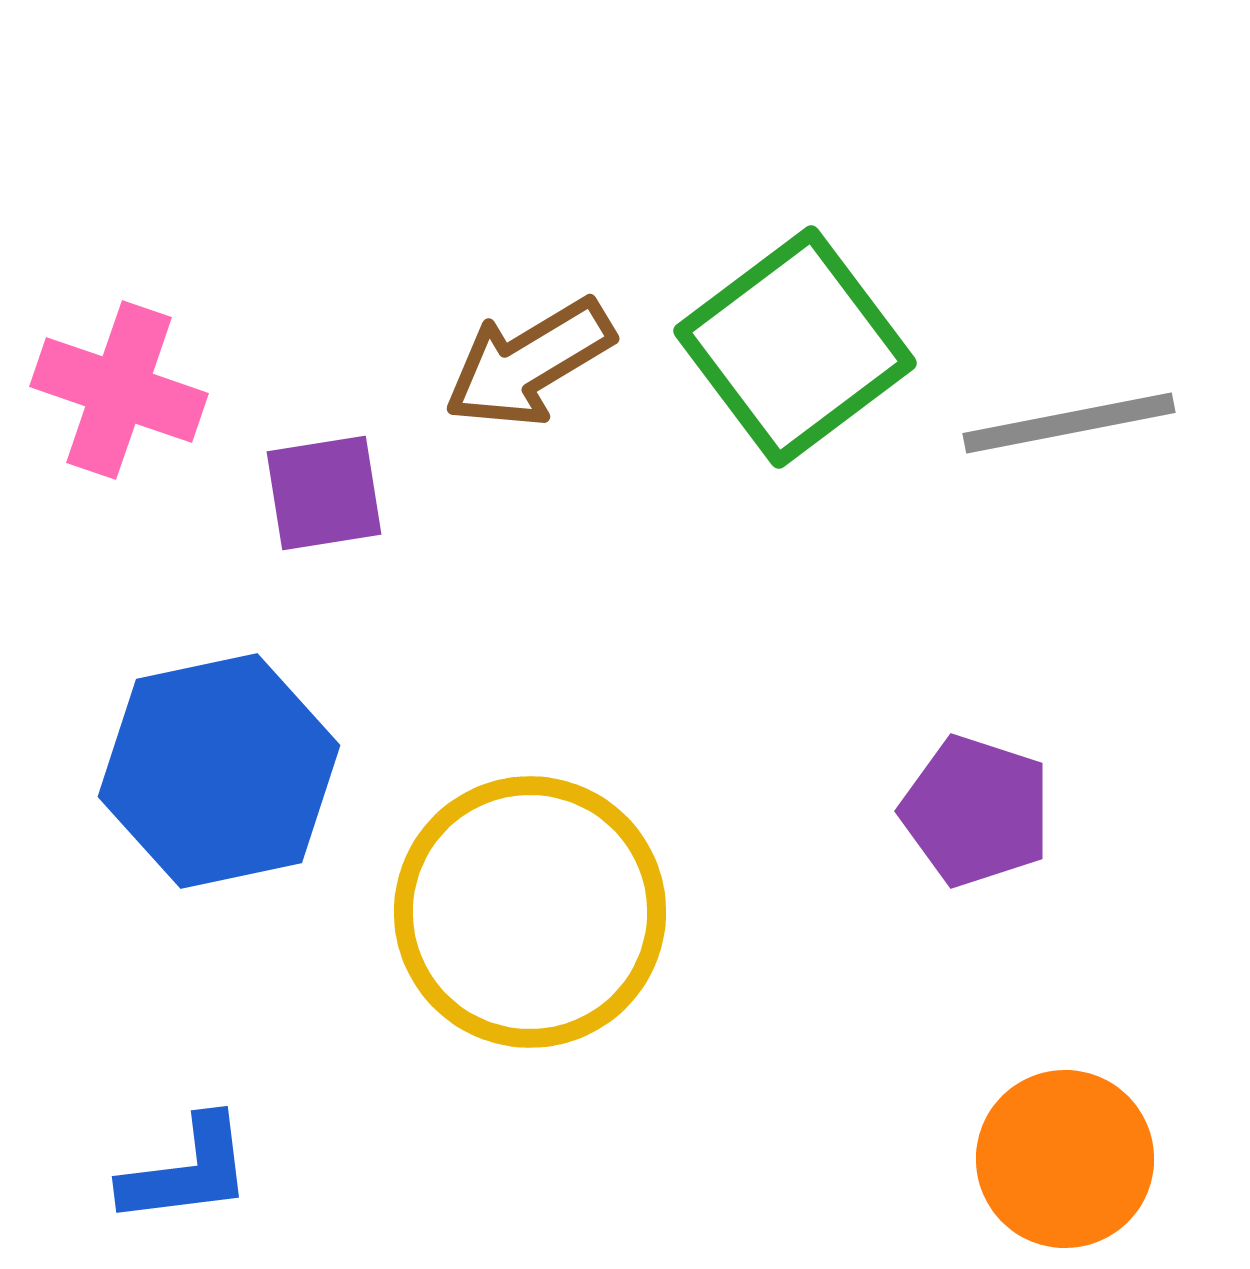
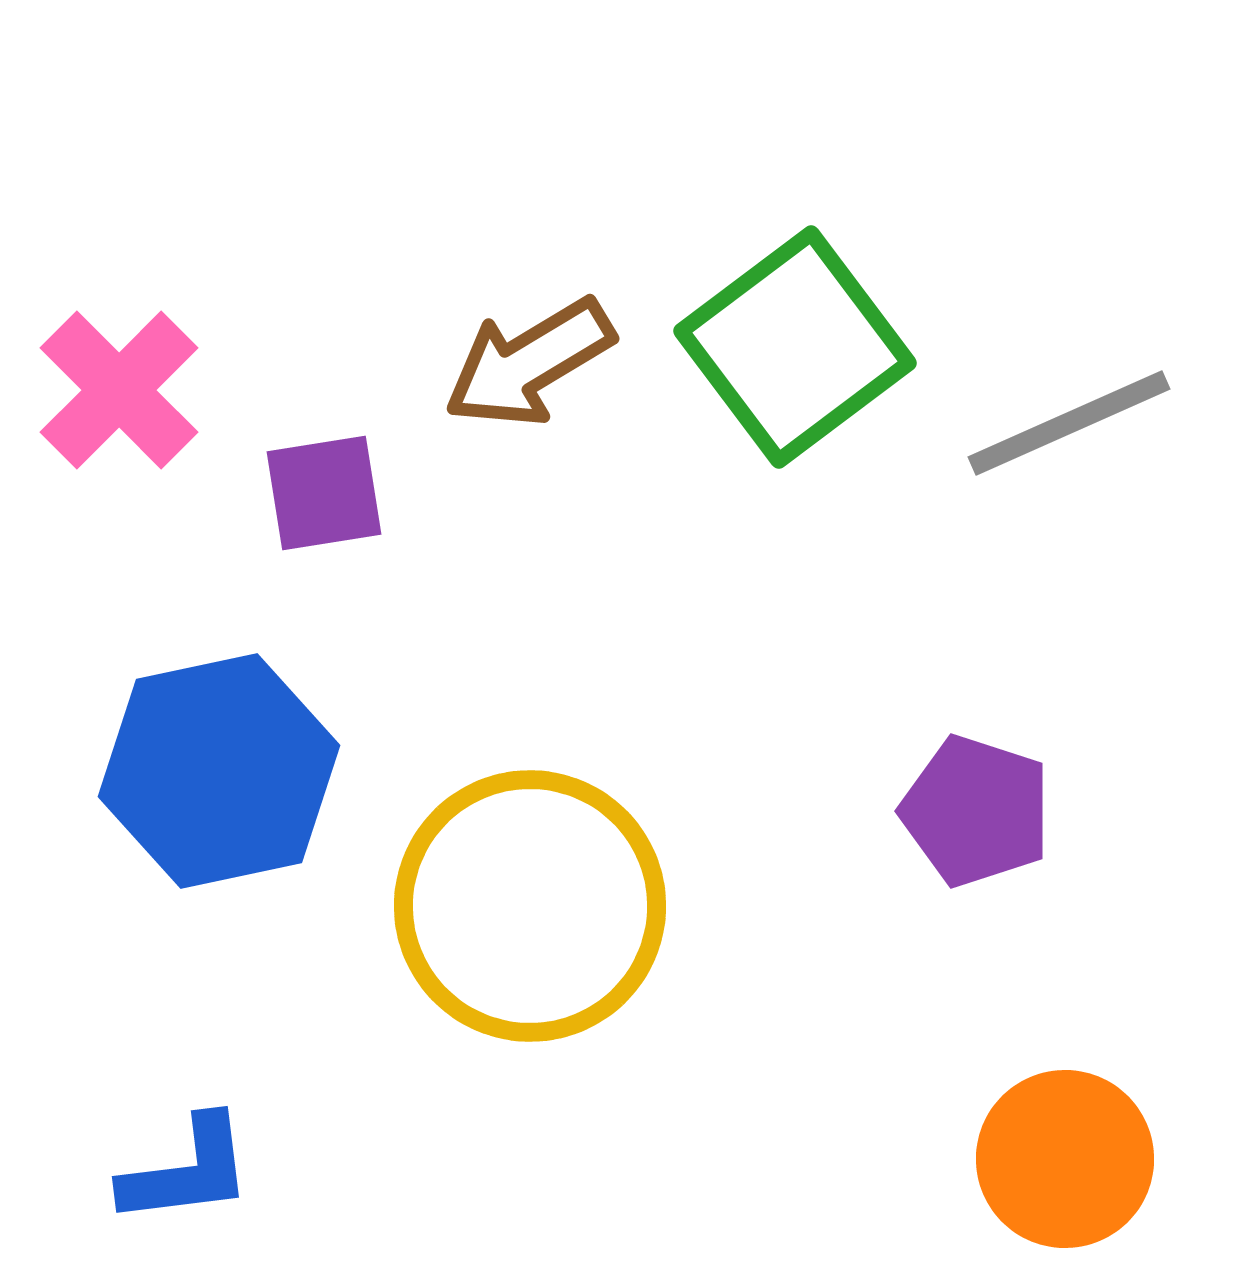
pink cross: rotated 26 degrees clockwise
gray line: rotated 13 degrees counterclockwise
yellow circle: moved 6 px up
